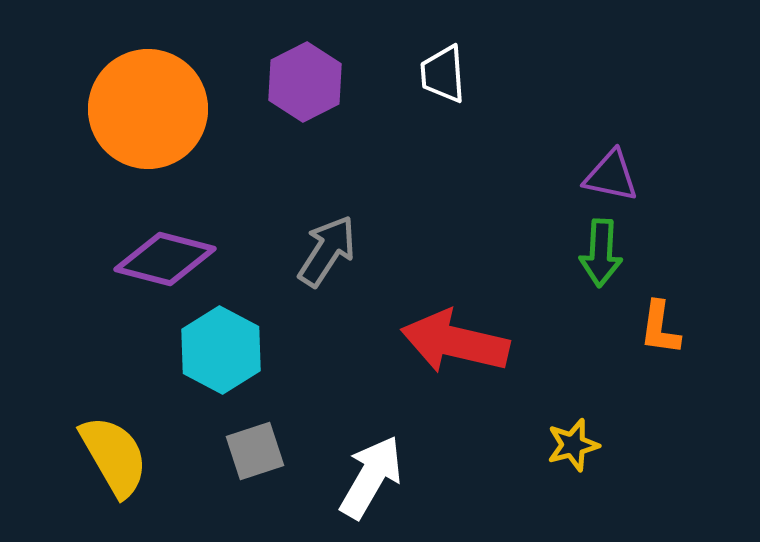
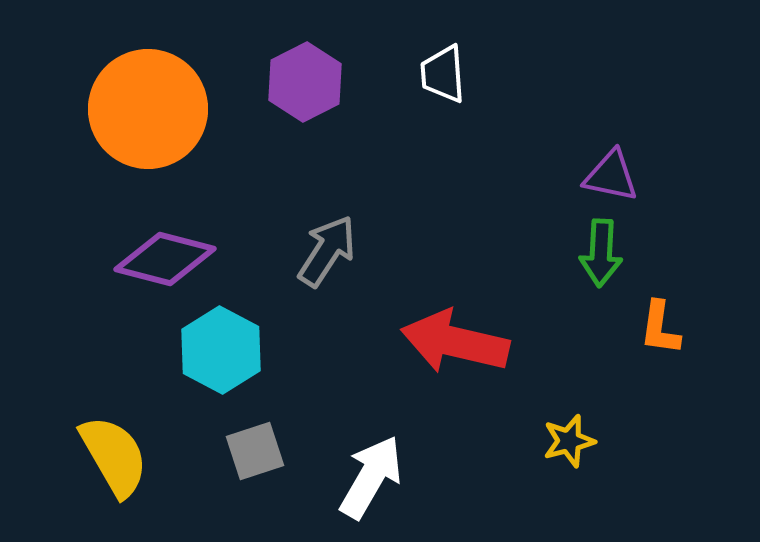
yellow star: moved 4 px left, 4 px up
